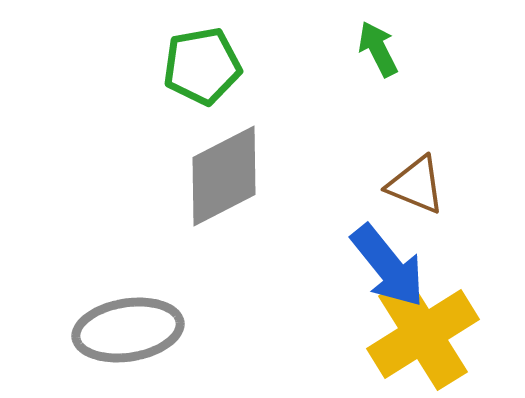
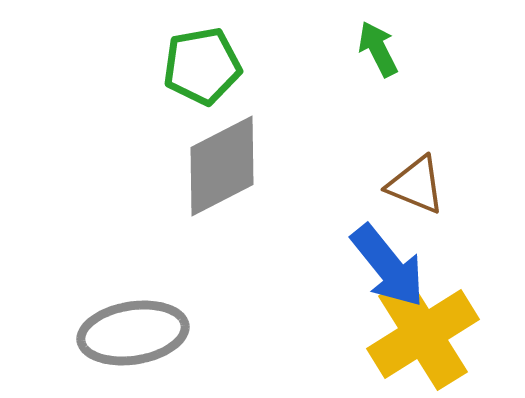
gray diamond: moved 2 px left, 10 px up
gray ellipse: moved 5 px right, 3 px down
